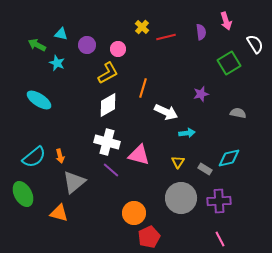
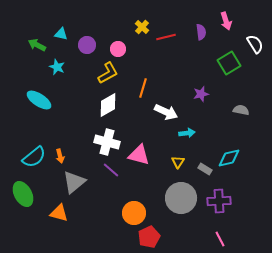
cyan star: moved 4 px down
gray semicircle: moved 3 px right, 3 px up
